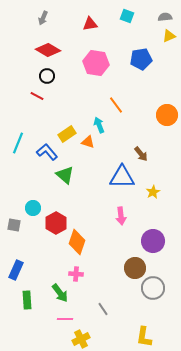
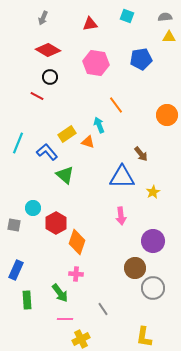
yellow triangle: moved 1 px down; rotated 24 degrees clockwise
black circle: moved 3 px right, 1 px down
